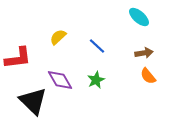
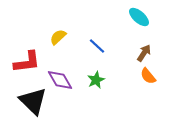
brown arrow: rotated 48 degrees counterclockwise
red L-shape: moved 9 px right, 4 px down
